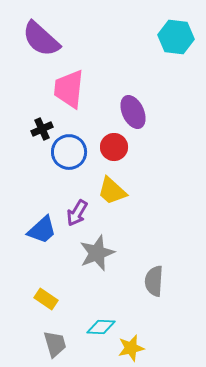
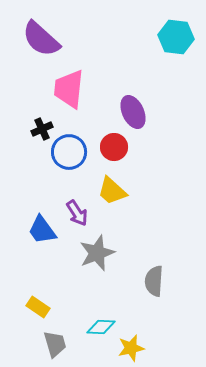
purple arrow: rotated 64 degrees counterclockwise
blue trapezoid: rotated 96 degrees clockwise
yellow rectangle: moved 8 px left, 8 px down
